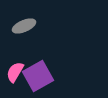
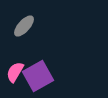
gray ellipse: rotated 25 degrees counterclockwise
